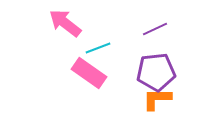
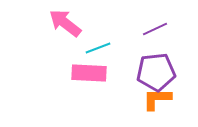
pink rectangle: rotated 32 degrees counterclockwise
